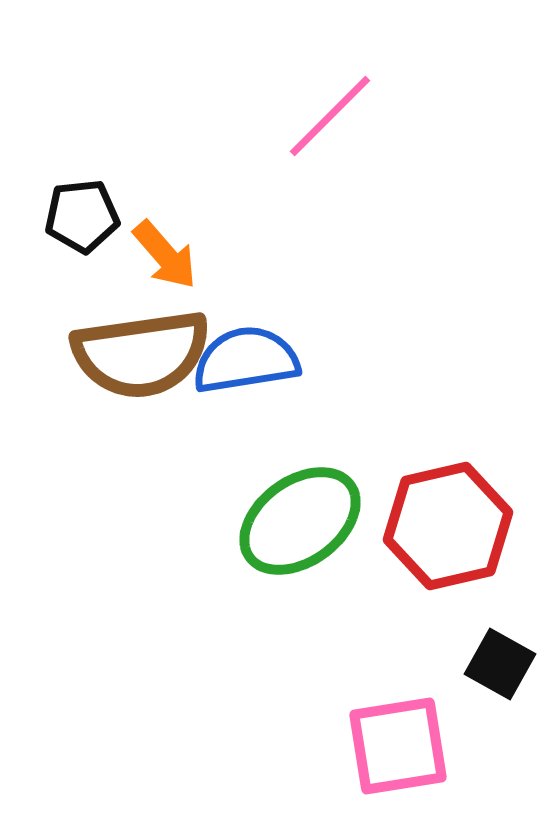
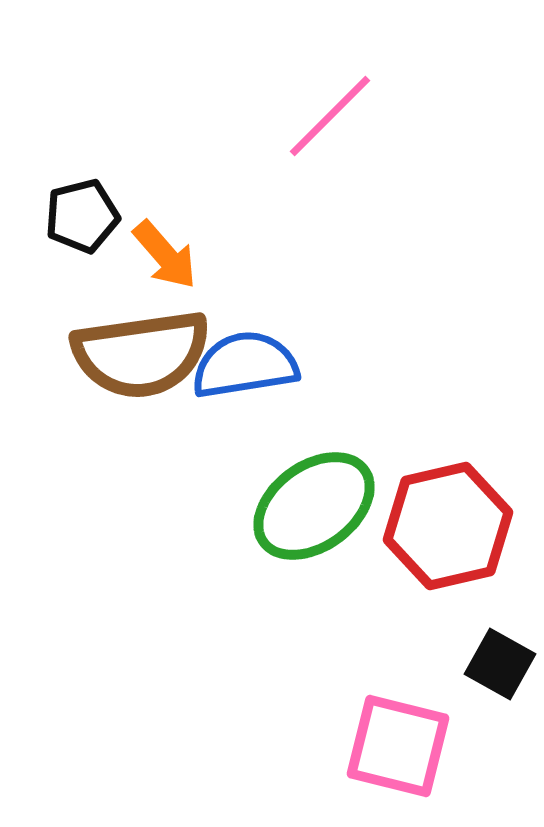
black pentagon: rotated 8 degrees counterclockwise
blue semicircle: moved 1 px left, 5 px down
green ellipse: moved 14 px right, 15 px up
pink square: rotated 23 degrees clockwise
